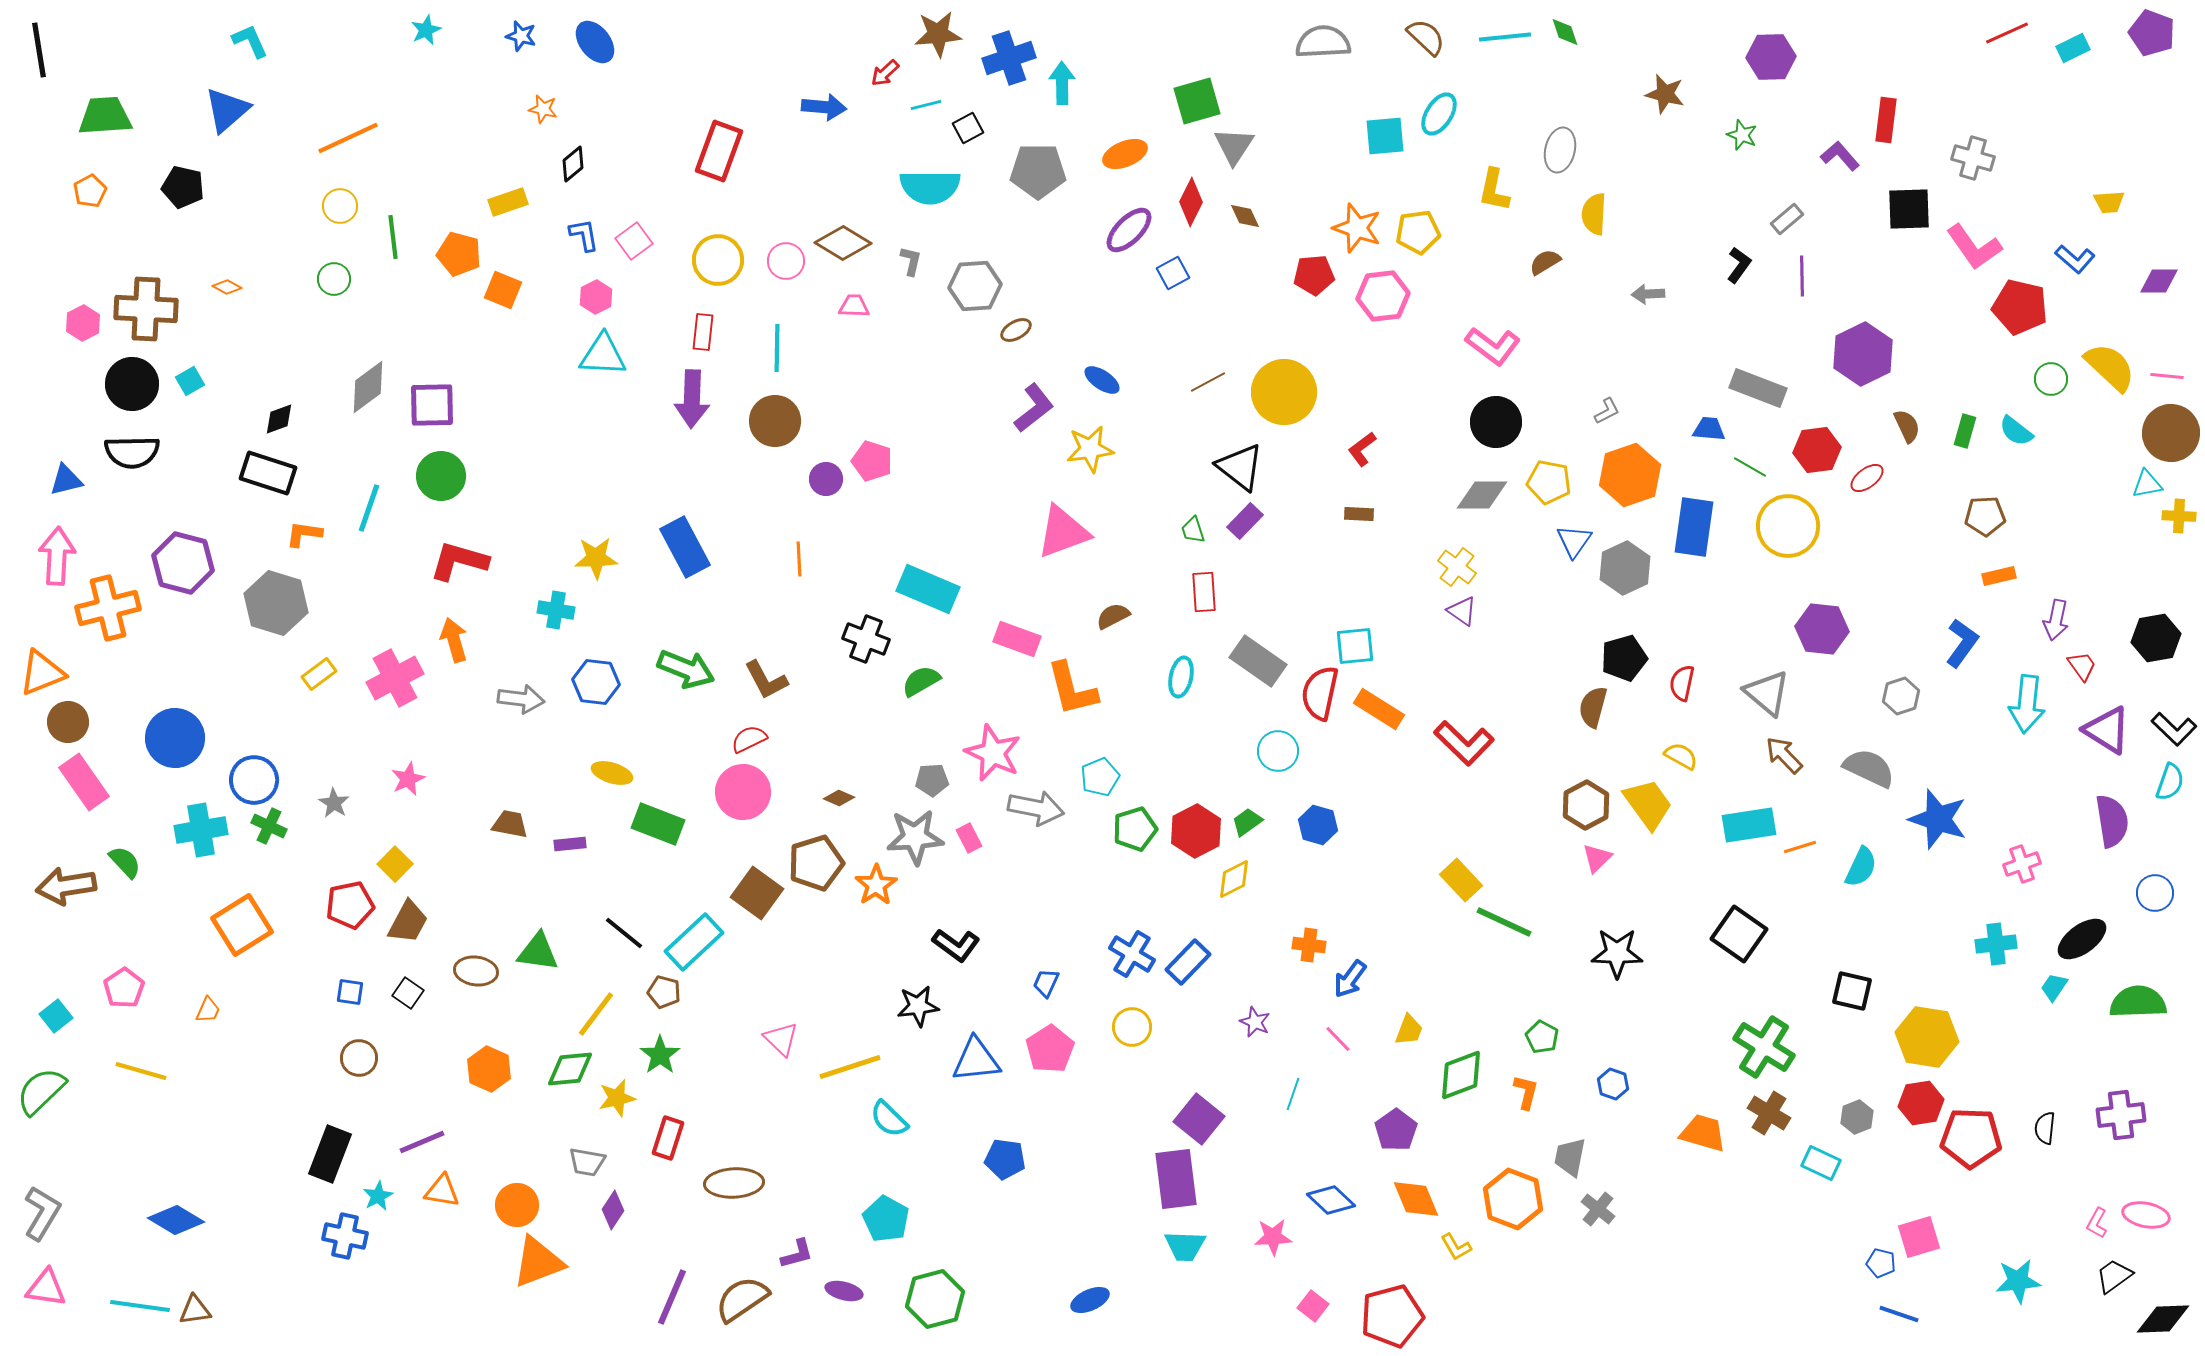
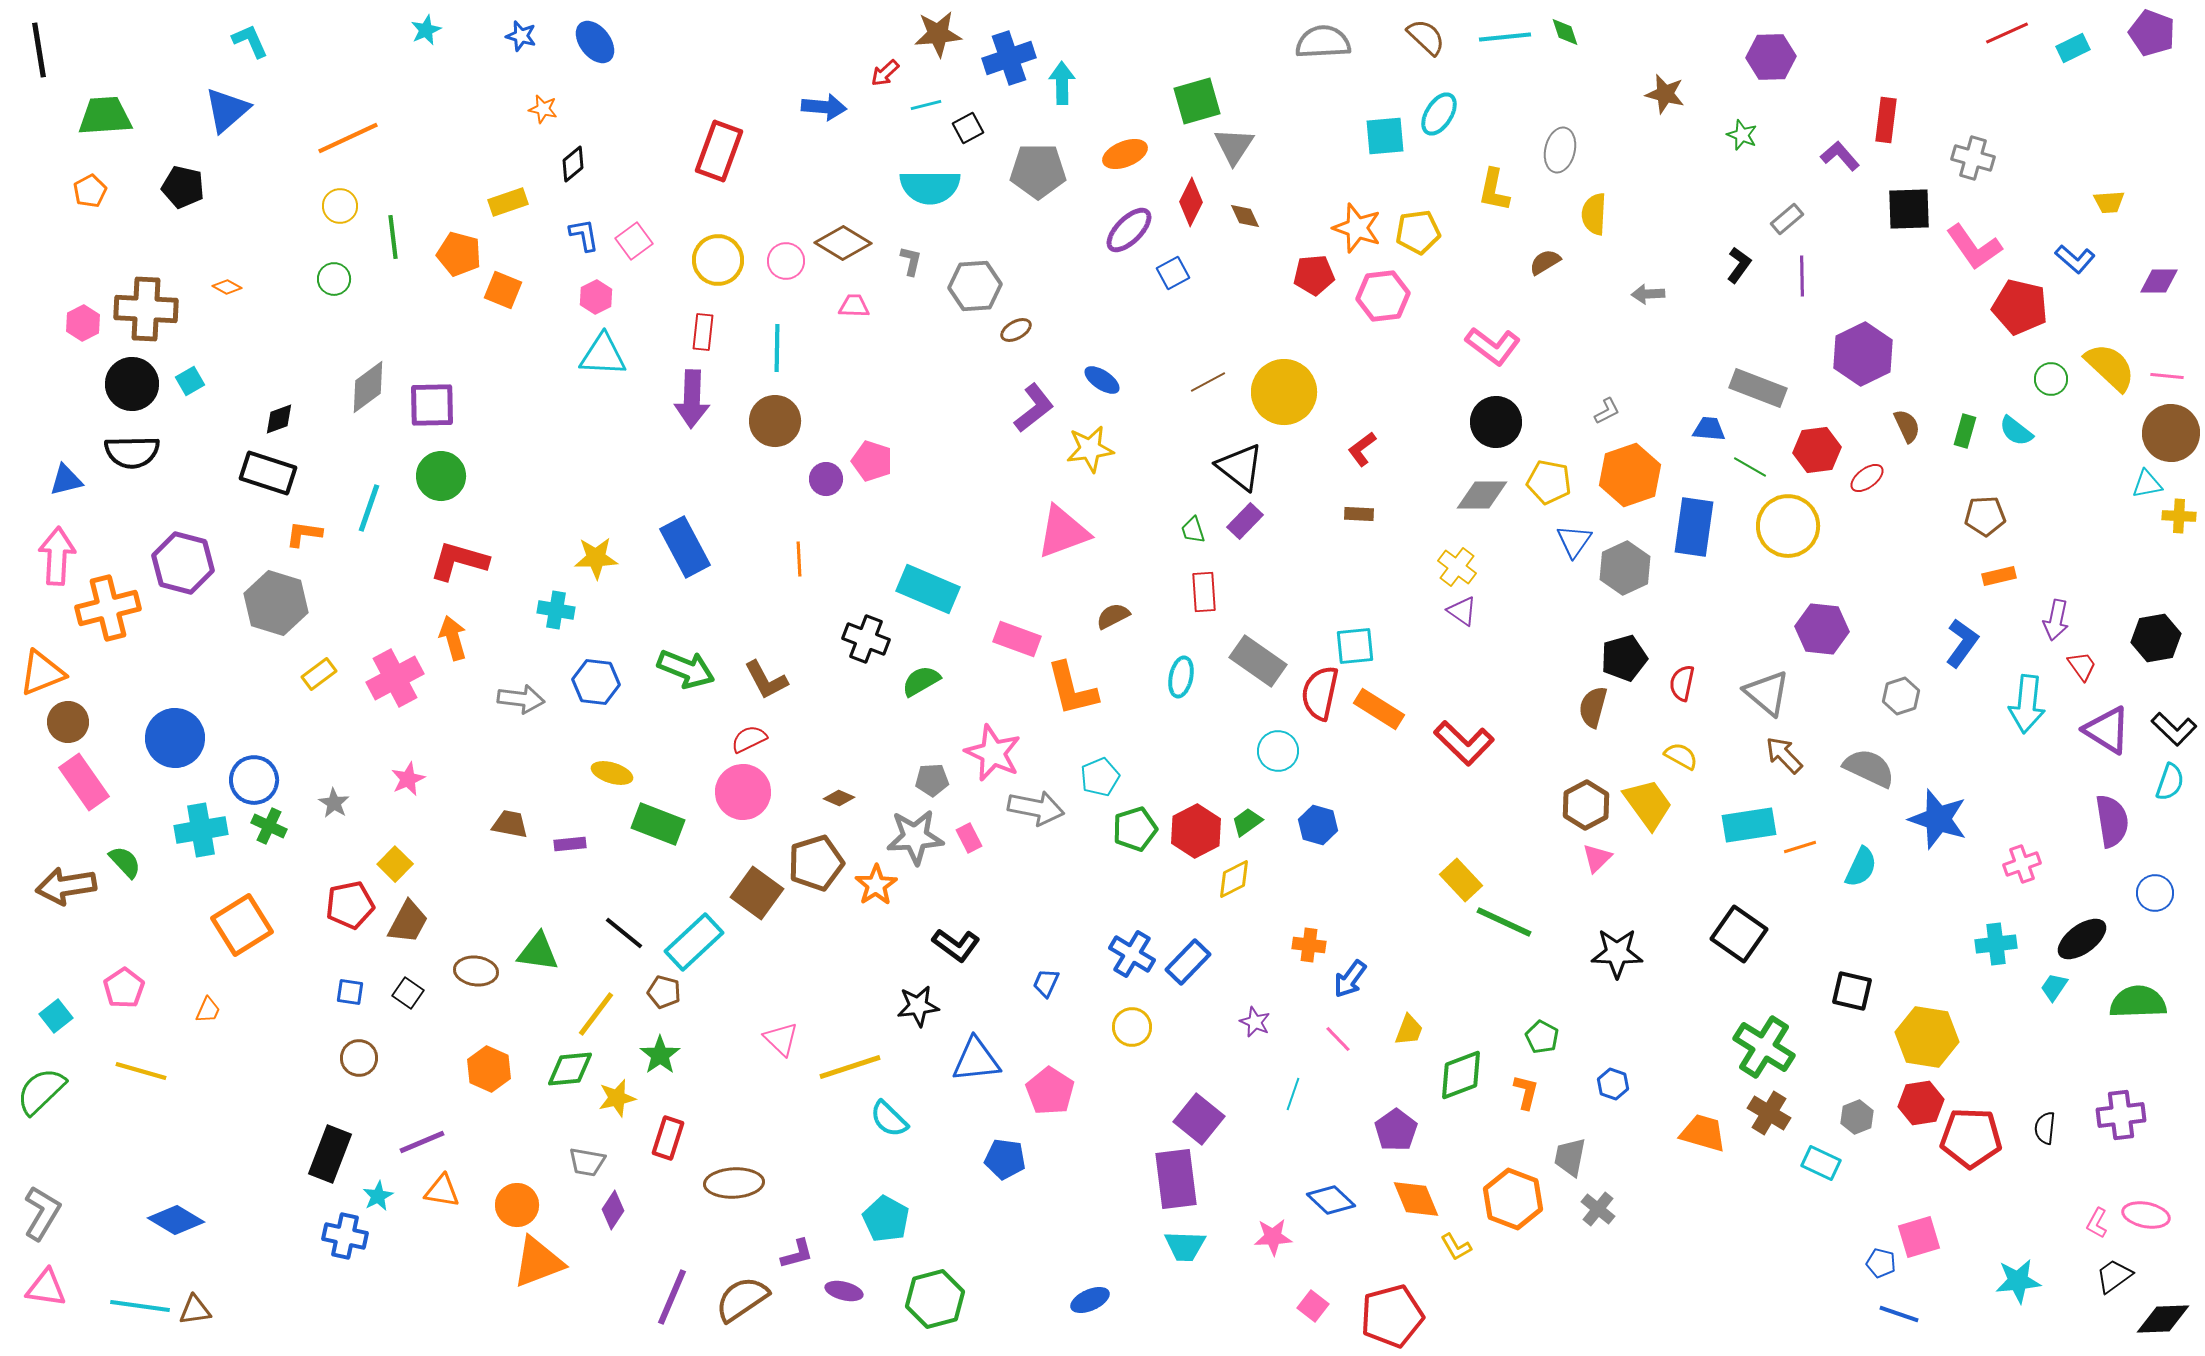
orange arrow at (454, 640): moved 1 px left, 2 px up
pink pentagon at (1050, 1049): moved 42 px down; rotated 6 degrees counterclockwise
